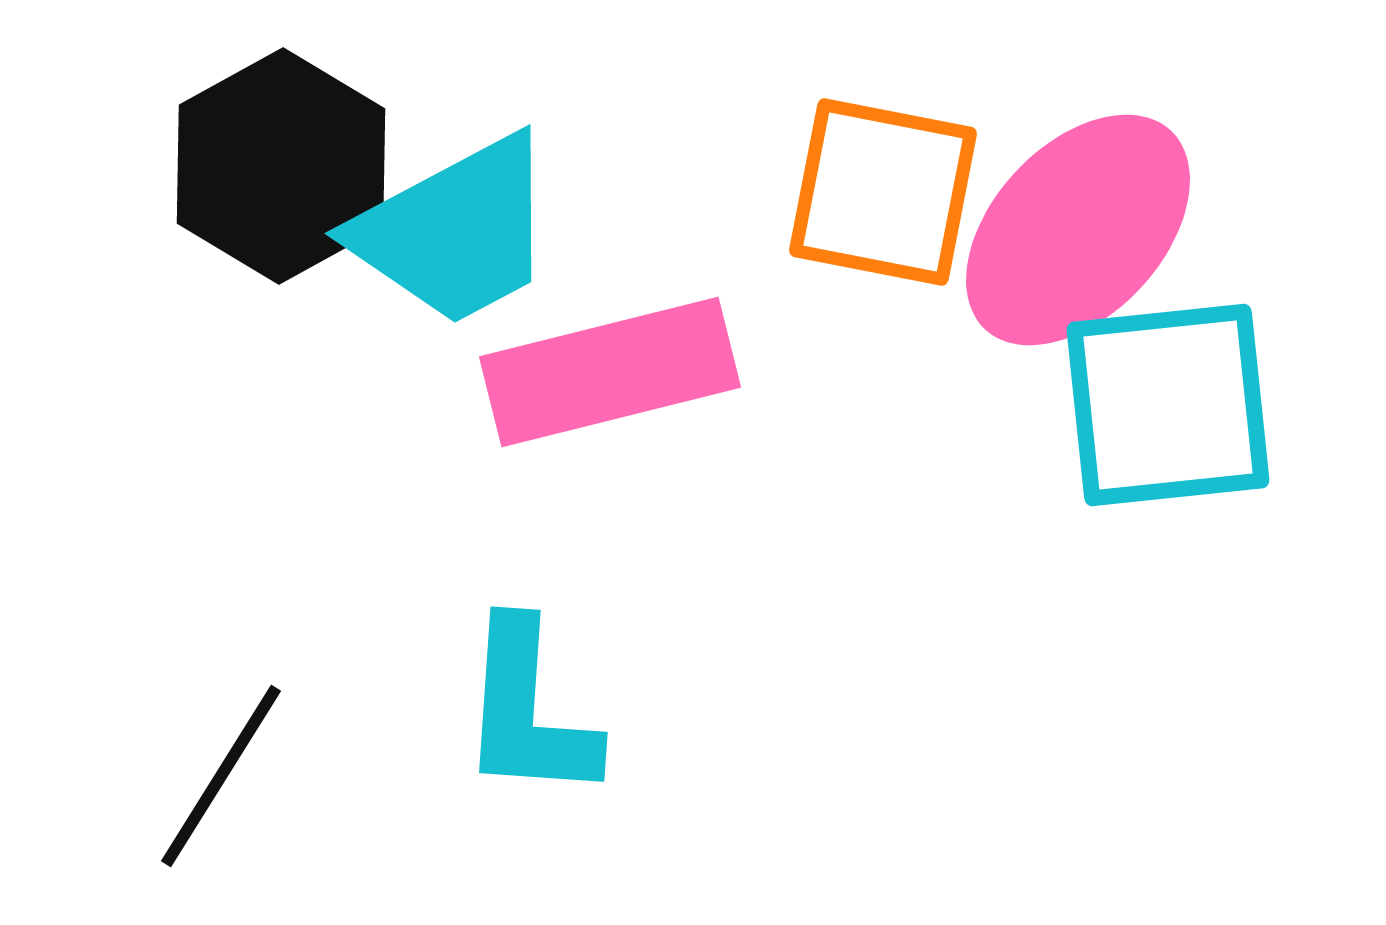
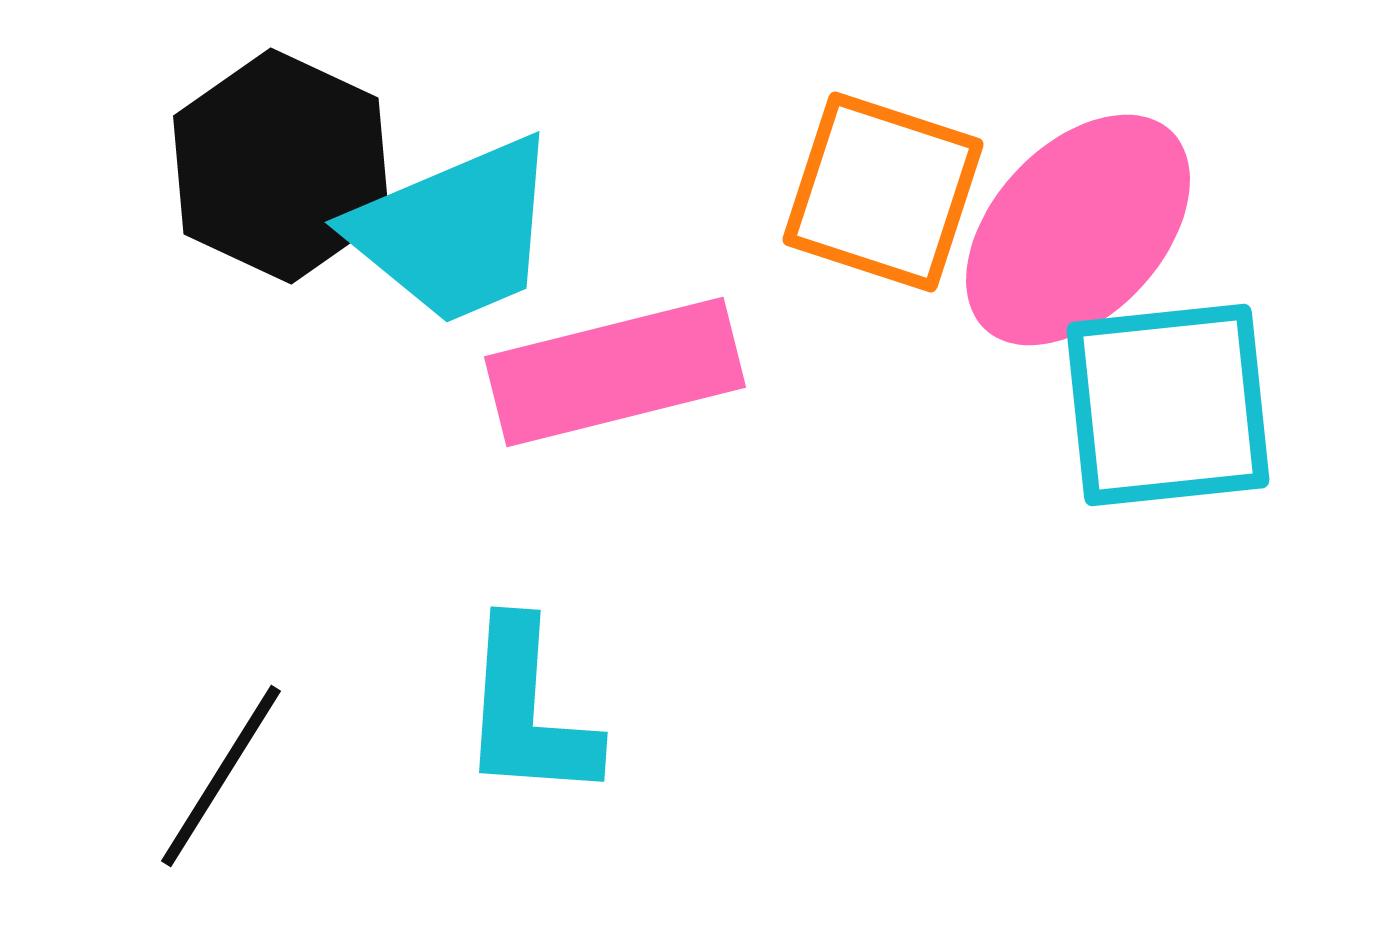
black hexagon: rotated 6 degrees counterclockwise
orange square: rotated 7 degrees clockwise
cyan trapezoid: rotated 5 degrees clockwise
pink rectangle: moved 5 px right
